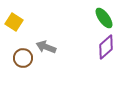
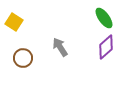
gray arrow: moved 14 px right; rotated 36 degrees clockwise
